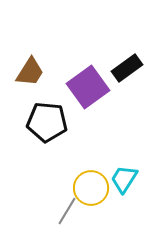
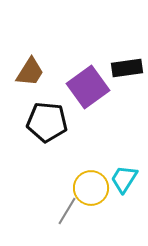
black rectangle: rotated 28 degrees clockwise
